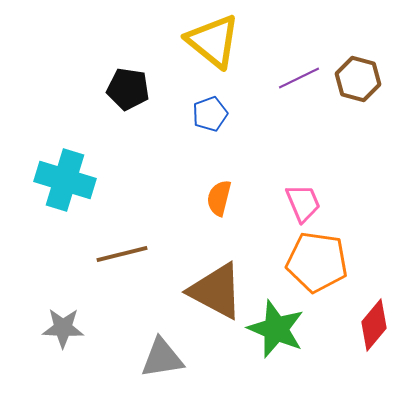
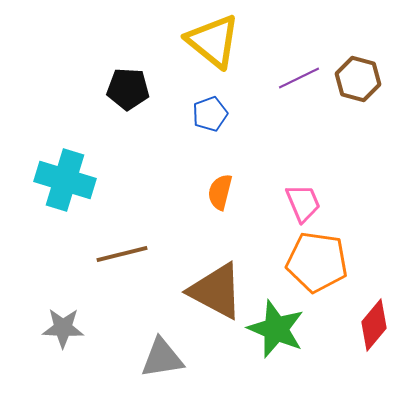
black pentagon: rotated 6 degrees counterclockwise
orange semicircle: moved 1 px right, 6 px up
